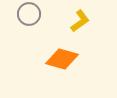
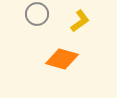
gray circle: moved 8 px right
